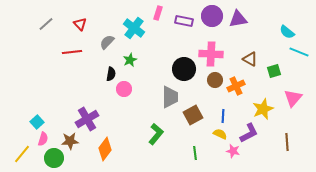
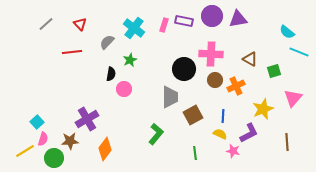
pink rectangle: moved 6 px right, 12 px down
yellow line: moved 3 px right, 3 px up; rotated 18 degrees clockwise
